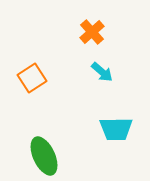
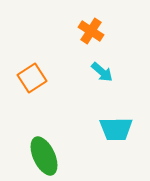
orange cross: moved 1 px left, 1 px up; rotated 15 degrees counterclockwise
